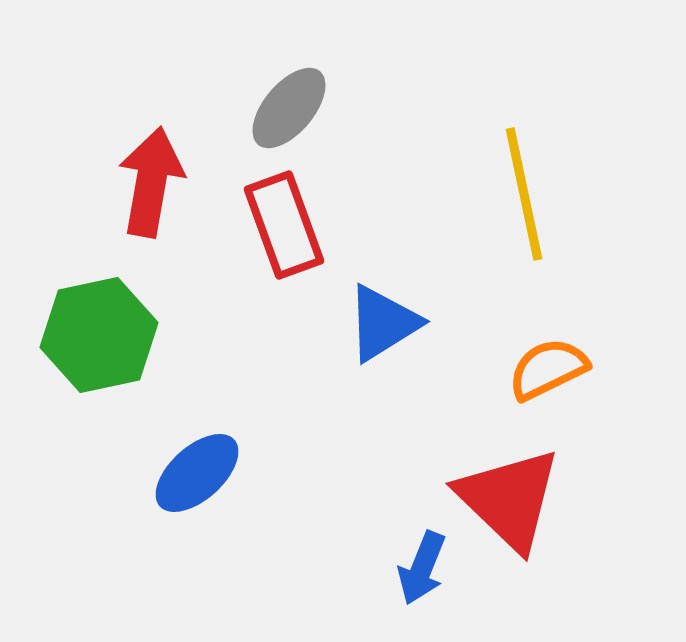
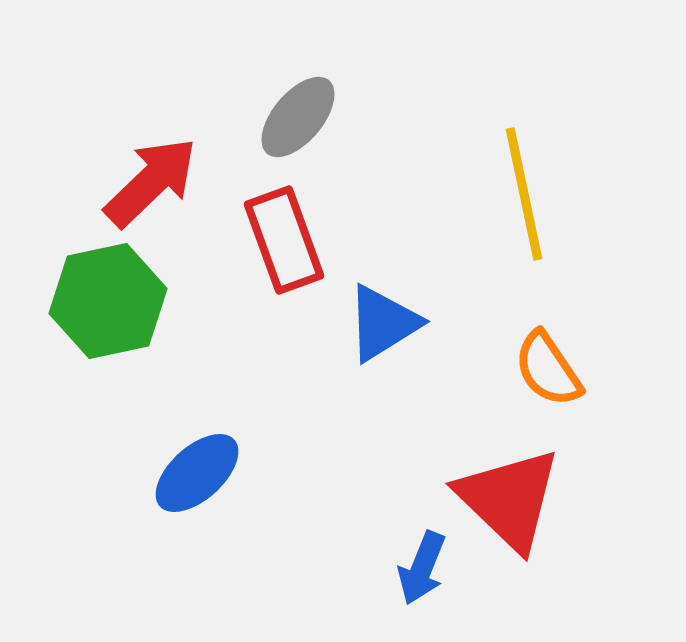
gray ellipse: moved 9 px right, 9 px down
red arrow: rotated 36 degrees clockwise
red rectangle: moved 15 px down
green hexagon: moved 9 px right, 34 px up
orange semicircle: rotated 98 degrees counterclockwise
